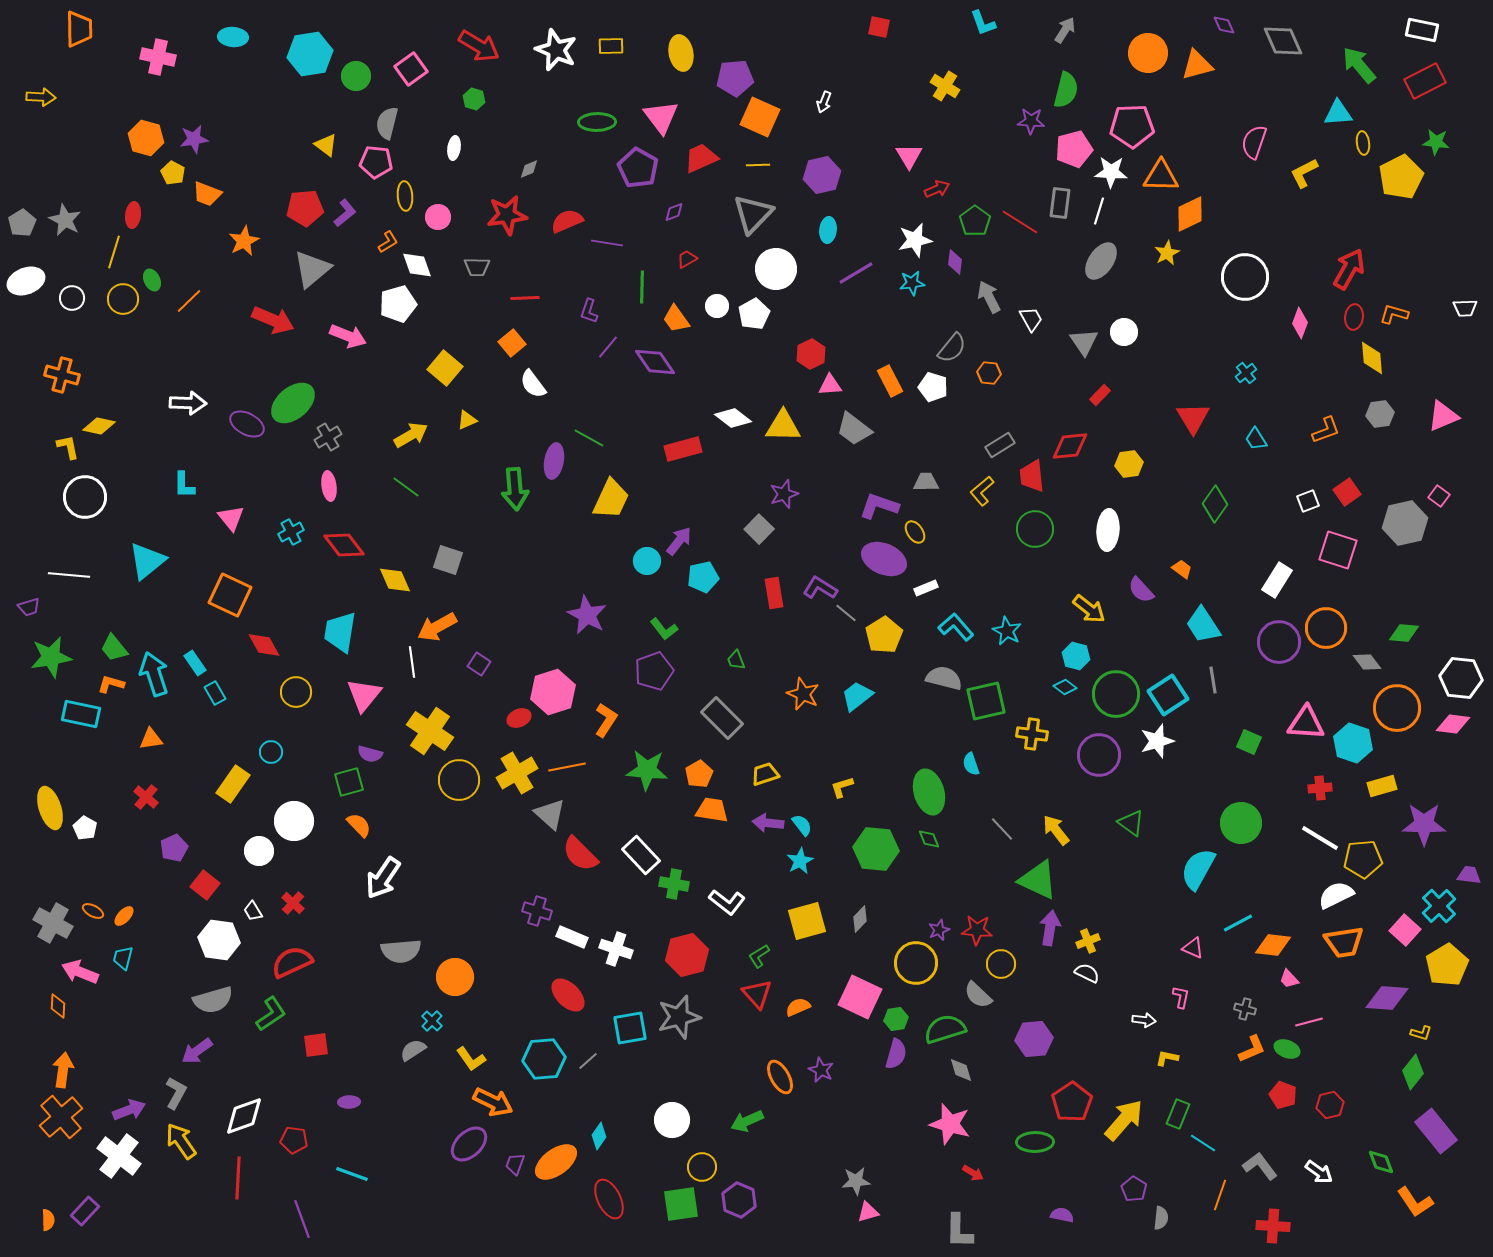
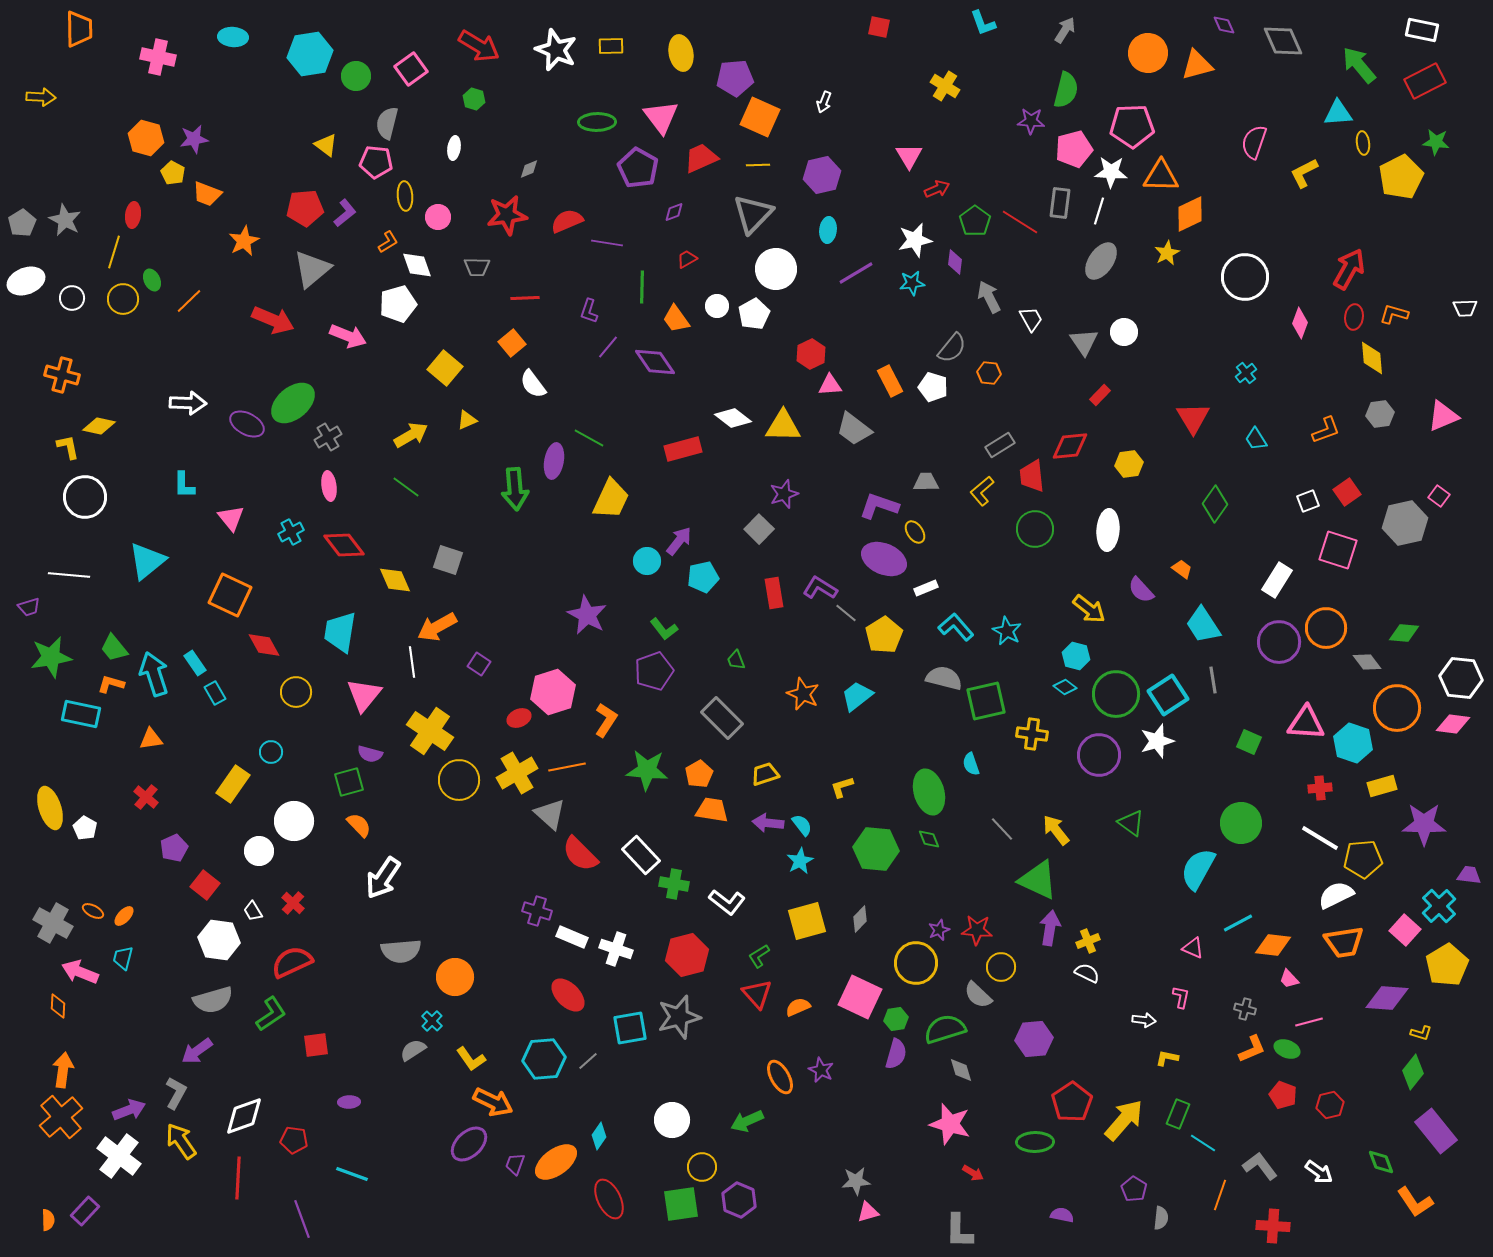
yellow circle at (1001, 964): moved 3 px down
